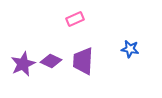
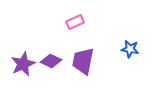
pink rectangle: moved 3 px down
purple trapezoid: rotated 8 degrees clockwise
